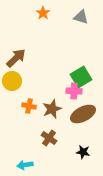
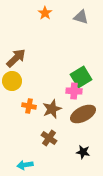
orange star: moved 2 px right
